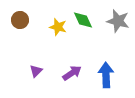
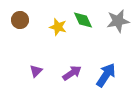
gray star: rotated 25 degrees counterclockwise
blue arrow: rotated 35 degrees clockwise
